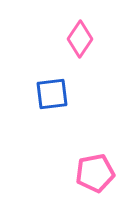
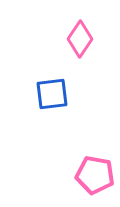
pink pentagon: moved 2 px down; rotated 21 degrees clockwise
